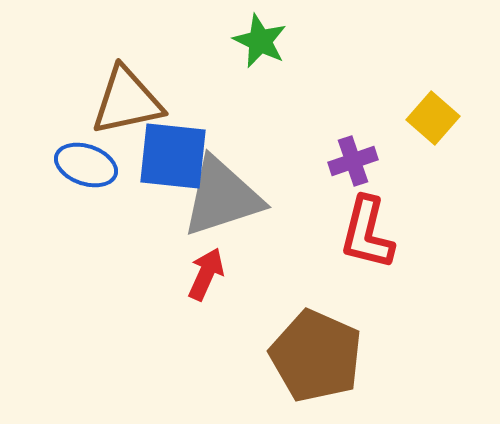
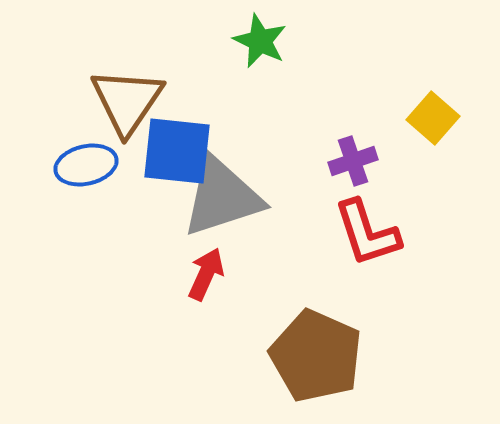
brown triangle: rotated 44 degrees counterclockwise
blue square: moved 4 px right, 5 px up
blue ellipse: rotated 32 degrees counterclockwise
red L-shape: rotated 32 degrees counterclockwise
